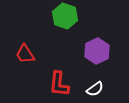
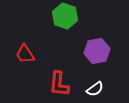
purple hexagon: rotated 15 degrees clockwise
